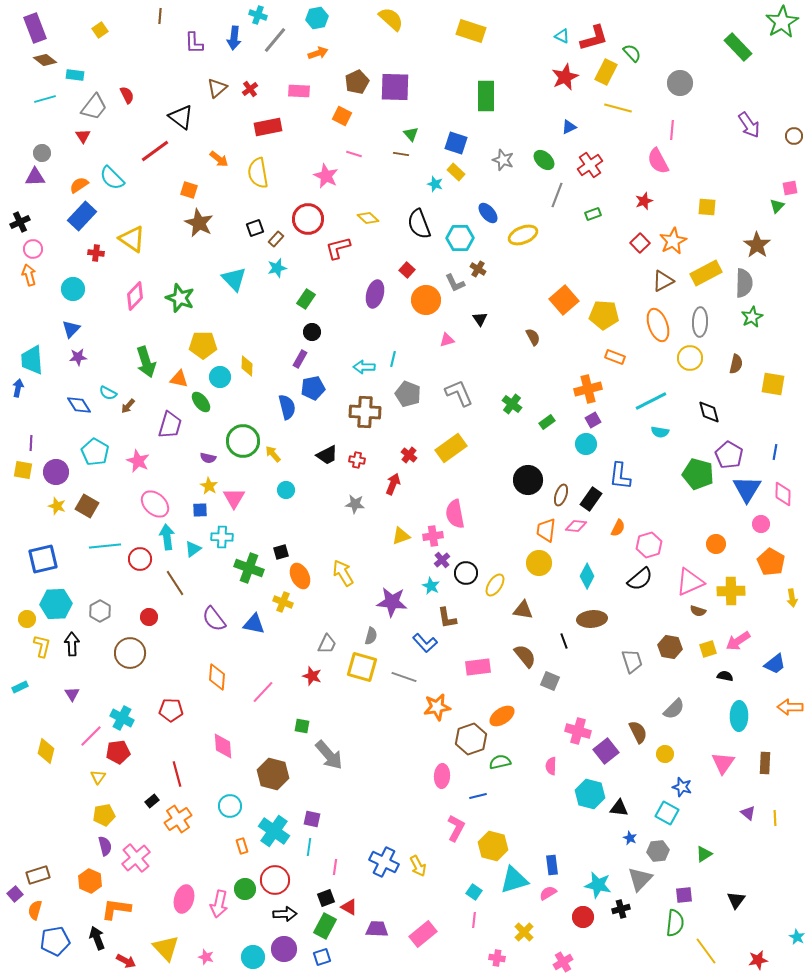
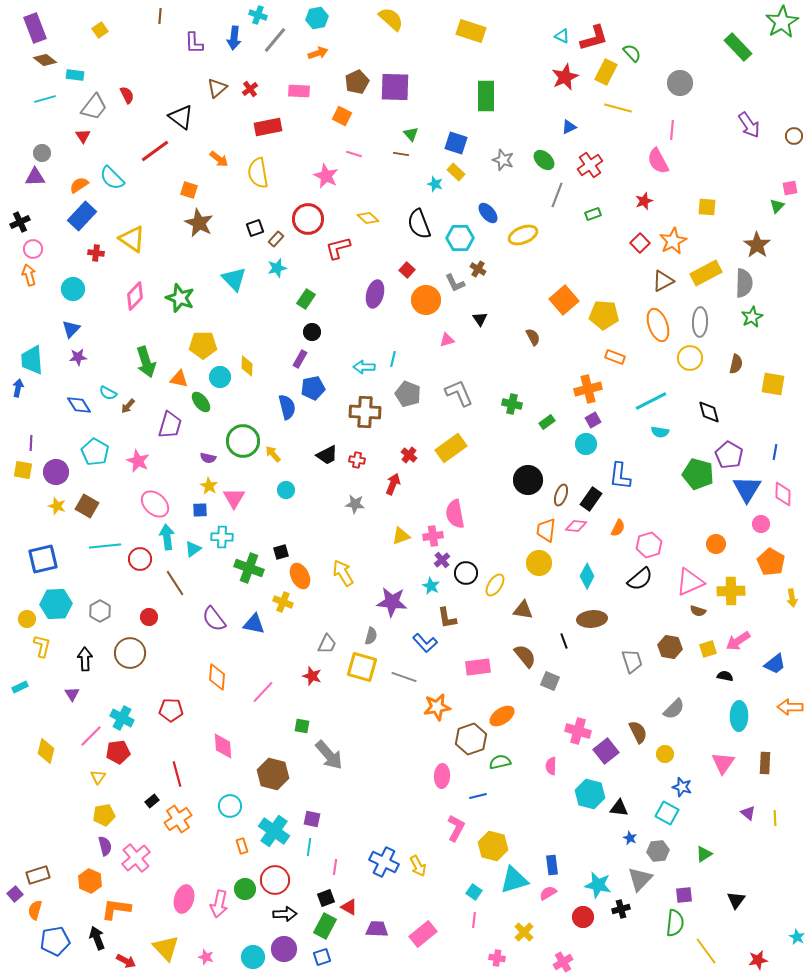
green cross at (512, 404): rotated 24 degrees counterclockwise
black arrow at (72, 644): moved 13 px right, 15 px down
